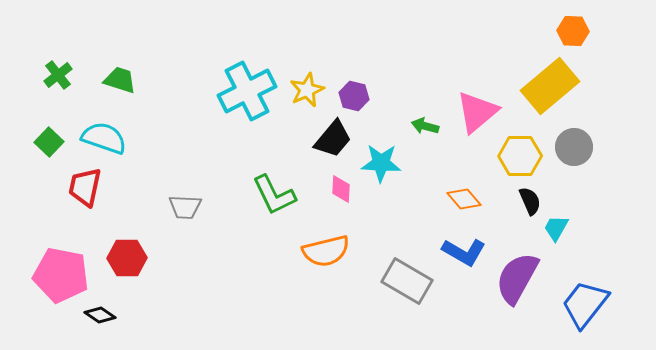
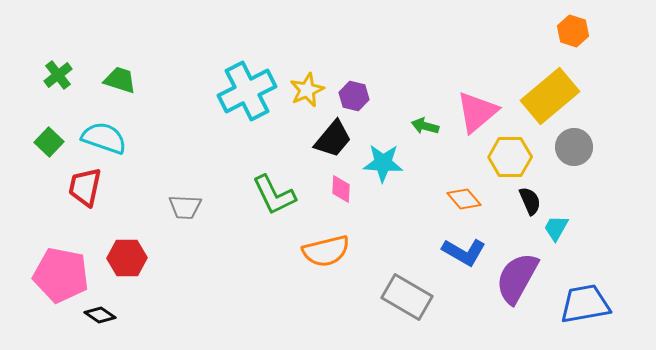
orange hexagon: rotated 16 degrees clockwise
yellow rectangle: moved 10 px down
yellow hexagon: moved 10 px left, 1 px down
cyan star: moved 2 px right
gray rectangle: moved 16 px down
blue trapezoid: rotated 42 degrees clockwise
